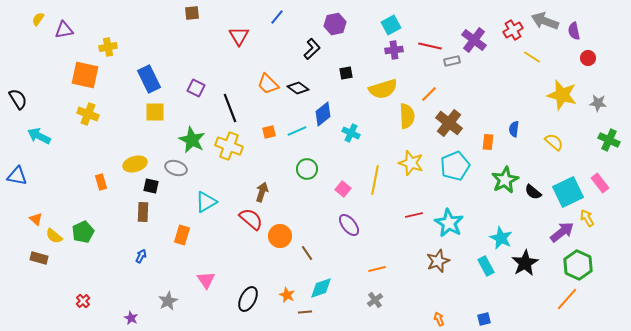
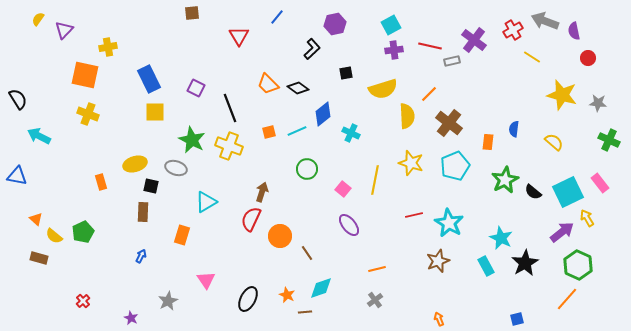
purple triangle at (64, 30): rotated 36 degrees counterclockwise
red semicircle at (251, 219): rotated 105 degrees counterclockwise
blue square at (484, 319): moved 33 px right
